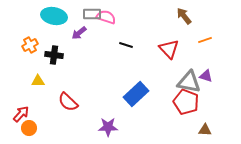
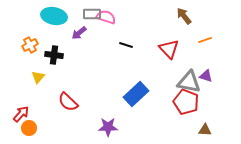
yellow triangle: moved 4 px up; rotated 48 degrees counterclockwise
